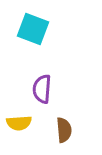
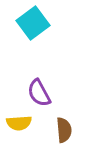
cyan square: moved 6 px up; rotated 32 degrees clockwise
purple semicircle: moved 3 px left, 4 px down; rotated 32 degrees counterclockwise
